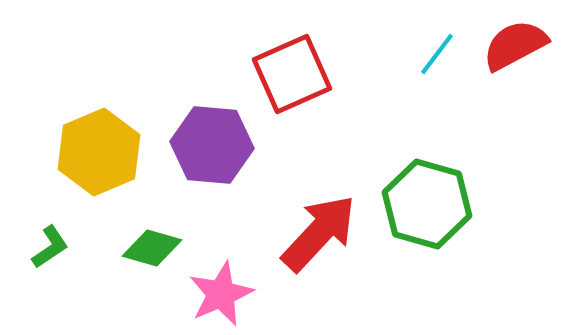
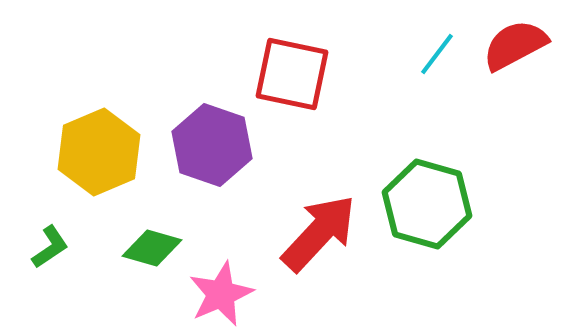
red square: rotated 36 degrees clockwise
purple hexagon: rotated 14 degrees clockwise
